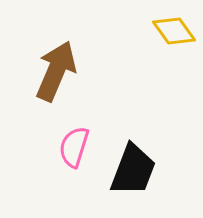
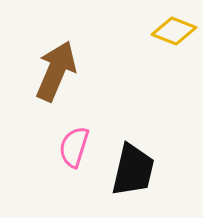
yellow diamond: rotated 33 degrees counterclockwise
black trapezoid: rotated 8 degrees counterclockwise
